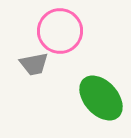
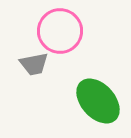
green ellipse: moved 3 px left, 3 px down
